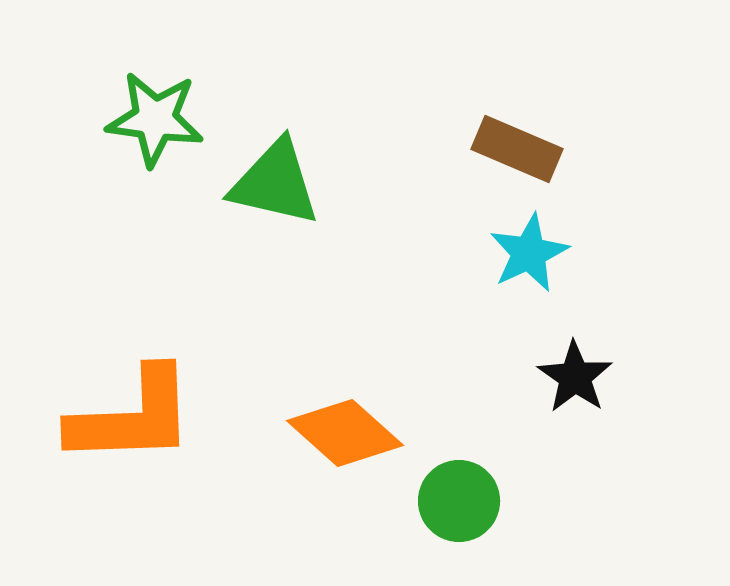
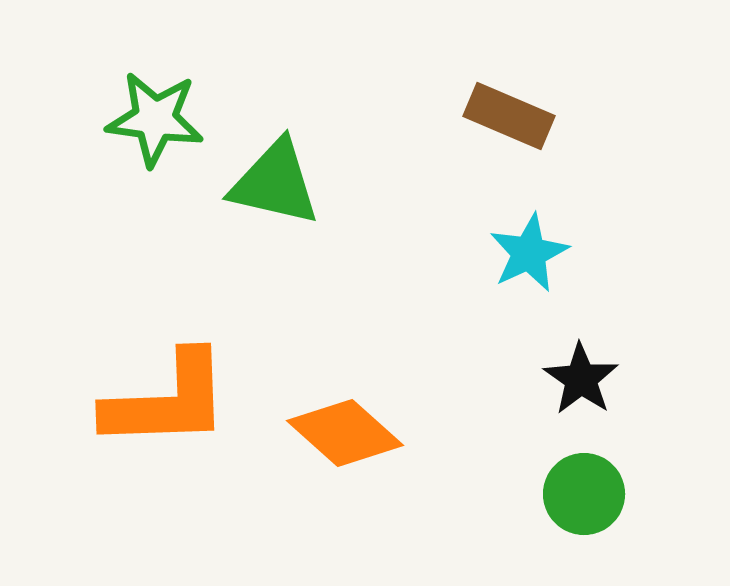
brown rectangle: moved 8 px left, 33 px up
black star: moved 6 px right, 2 px down
orange L-shape: moved 35 px right, 16 px up
green circle: moved 125 px right, 7 px up
